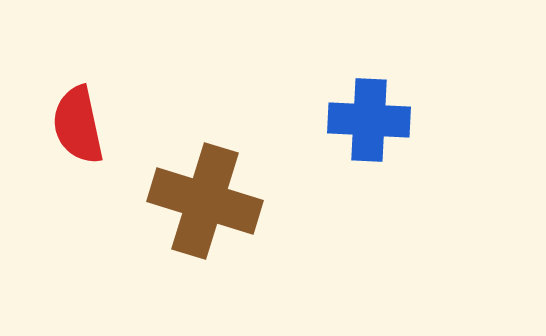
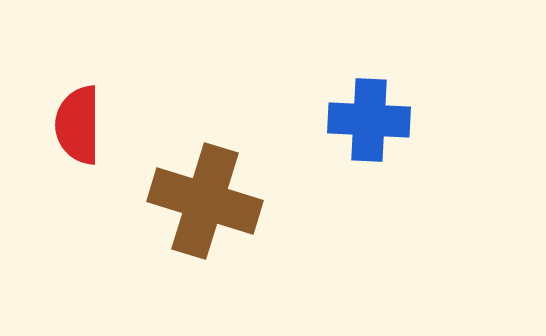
red semicircle: rotated 12 degrees clockwise
